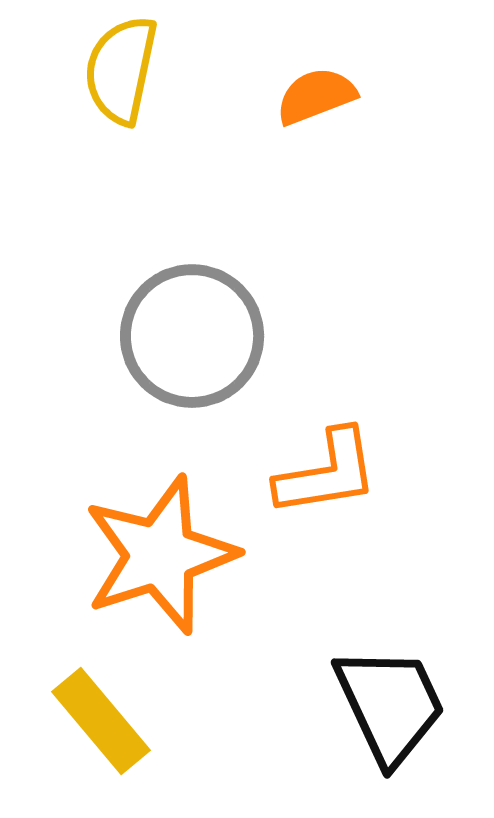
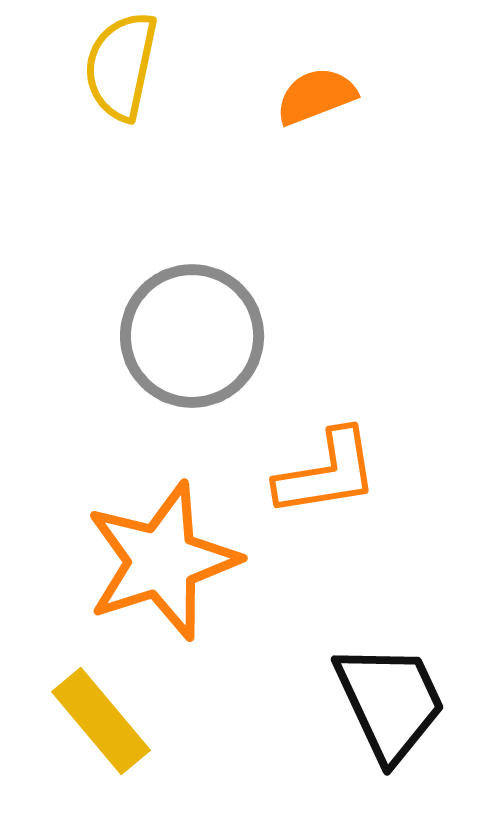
yellow semicircle: moved 4 px up
orange star: moved 2 px right, 6 px down
black trapezoid: moved 3 px up
